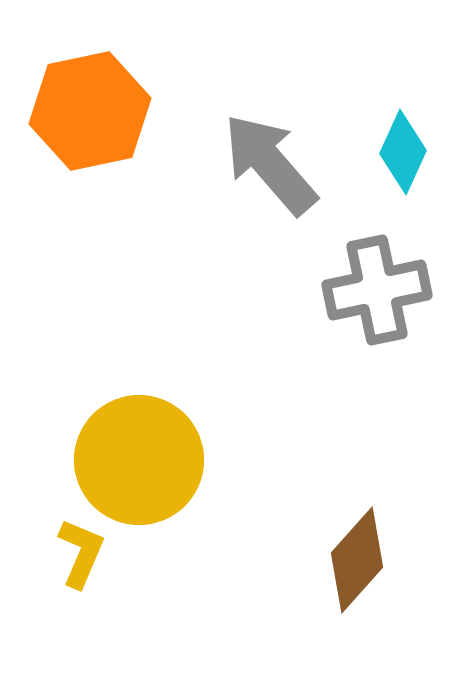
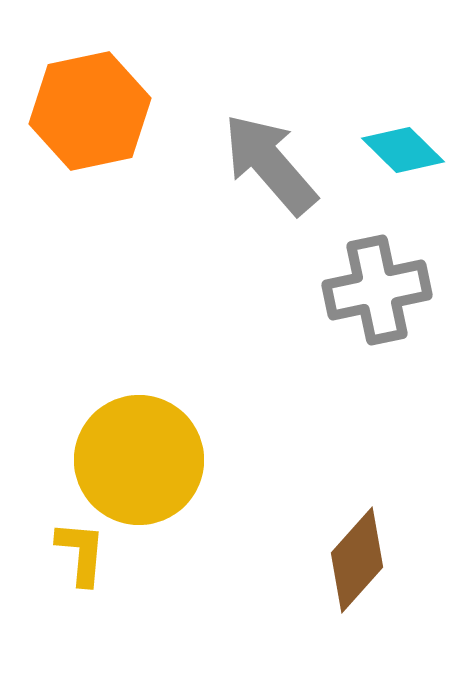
cyan diamond: moved 2 px up; rotated 70 degrees counterclockwise
yellow L-shape: rotated 18 degrees counterclockwise
